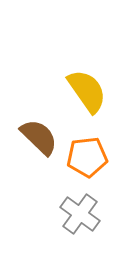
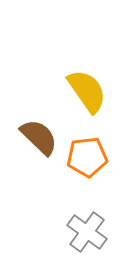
gray cross: moved 7 px right, 18 px down
